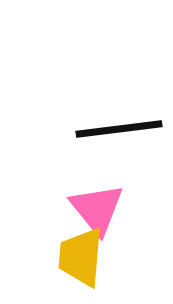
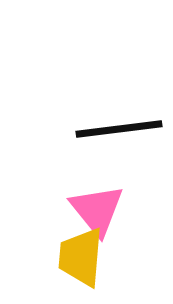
pink triangle: moved 1 px down
